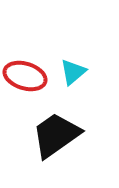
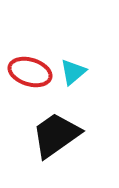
red ellipse: moved 5 px right, 4 px up
